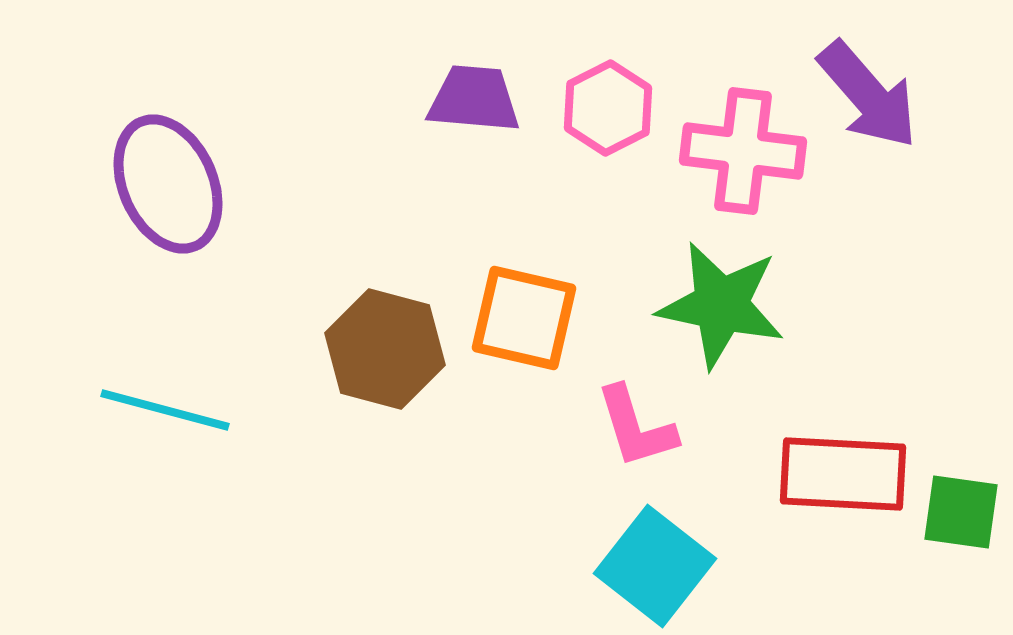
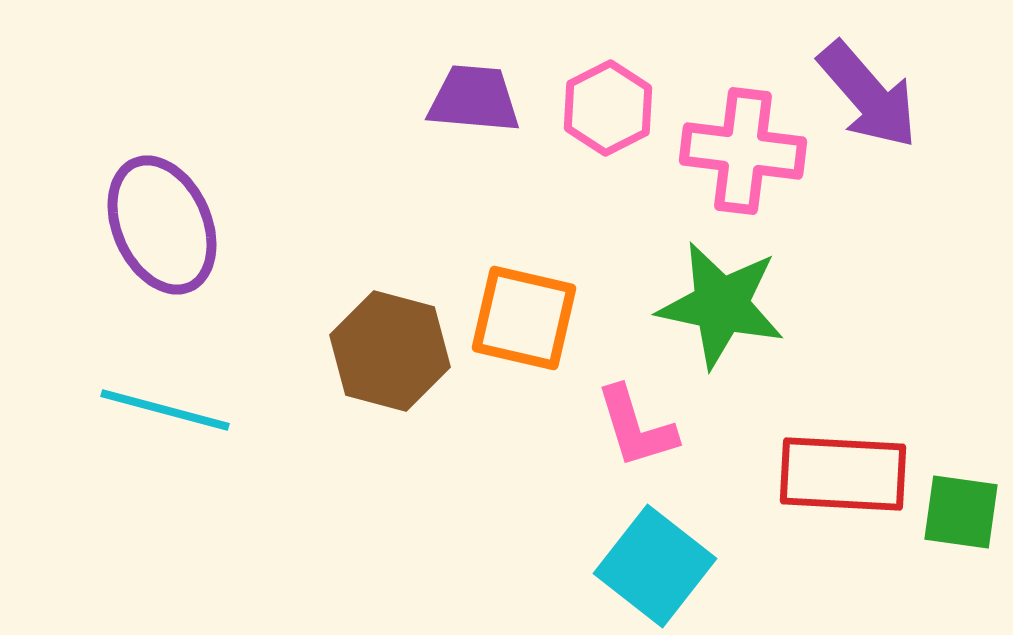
purple ellipse: moved 6 px left, 41 px down
brown hexagon: moved 5 px right, 2 px down
